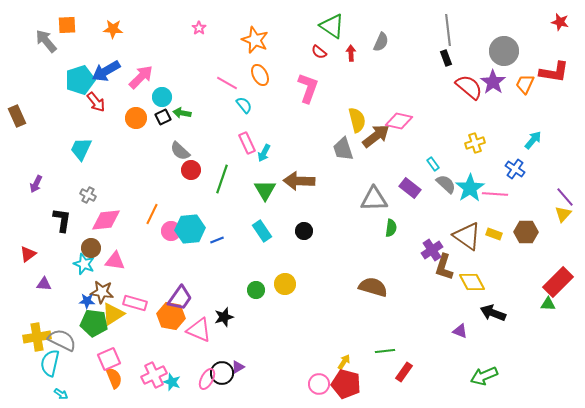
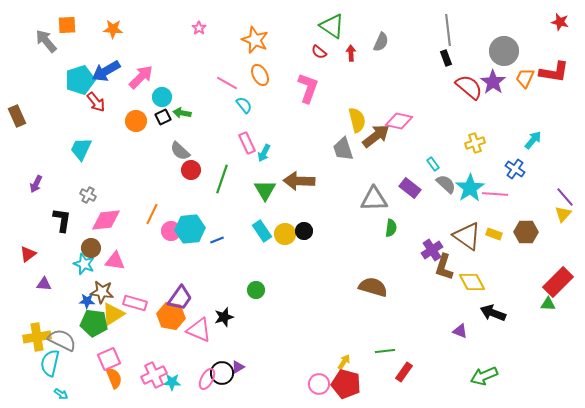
orange trapezoid at (525, 84): moved 6 px up
orange circle at (136, 118): moved 3 px down
yellow circle at (285, 284): moved 50 px up
cyan star at (172, 382): rotated 18 degrees counterclockwise
